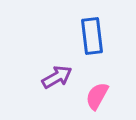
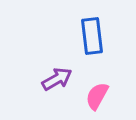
purple arrow: moved 2 px down
